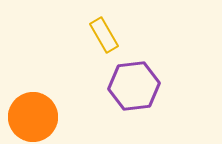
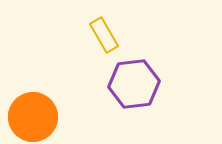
purple hexagon: moved 2 px up
